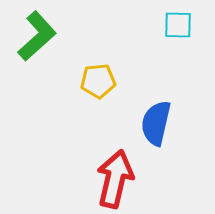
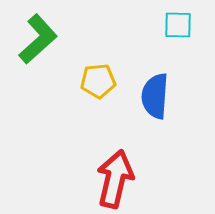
green L-shape: moved 1 px right, 3 px down
blue semicircle: moved 1 px left, 27 px up; rotated 9 degrees counterclockwise
